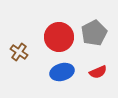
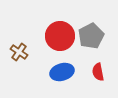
gray pentagon: moved 3 px left, 3 px down
red circle: moved 1 px right, 1 px up
red semicircle: rotated 102 degrees clockwise
